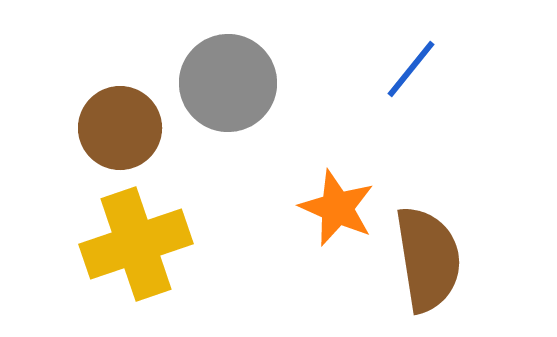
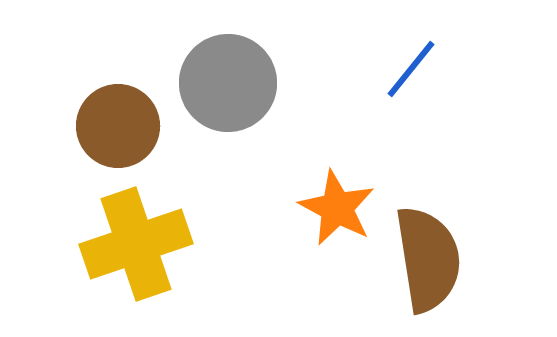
brown circle: moved 2 px left, 2 px up
orange star: rotated 4 degrees clockwise
